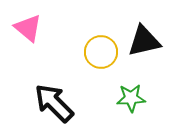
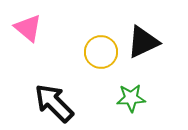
black triangle: moved 1 px left, 1 px down; rotated 12 degrees counterclockwise
